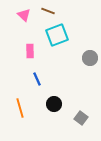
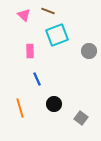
gray circle: moved 1 px left, 7 px up
